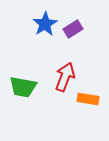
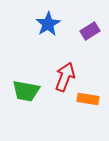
blue star: moved 3 px right
purple rectangle: moved 17 px right, 2 px down
green trapezoid: moved 3 px right, 4 px down
